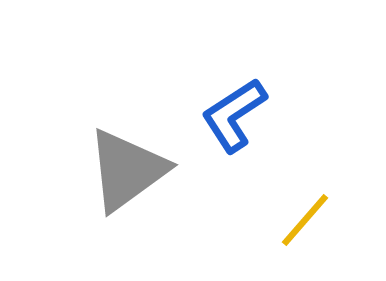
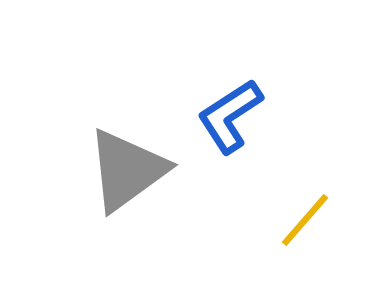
blue L-shape: moved 4 px left, 1 px down
